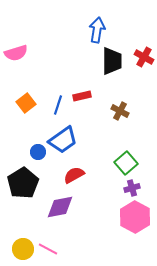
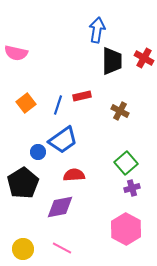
pink semicircle: rotated 30 degrees clockwise
red cross: moved 1 px down
red semicircle: rotated 25 degrees clockwise
pink hexagon: moved 9 px left, 12 px down
pink line: moved 14 px right, 1 px up
